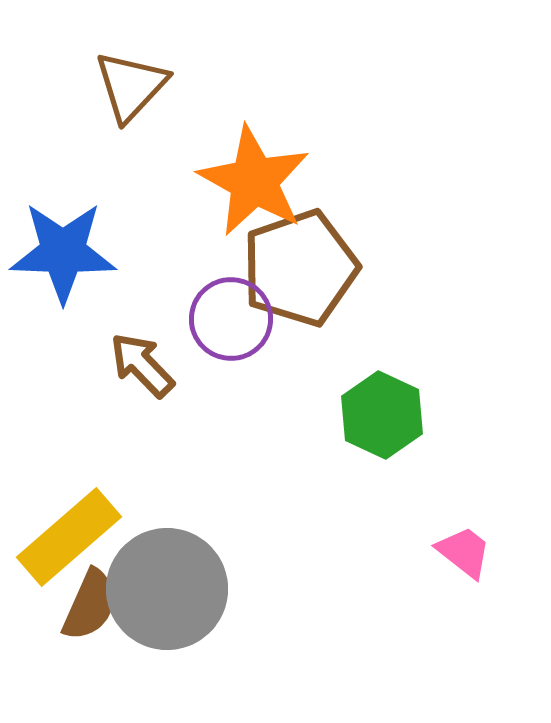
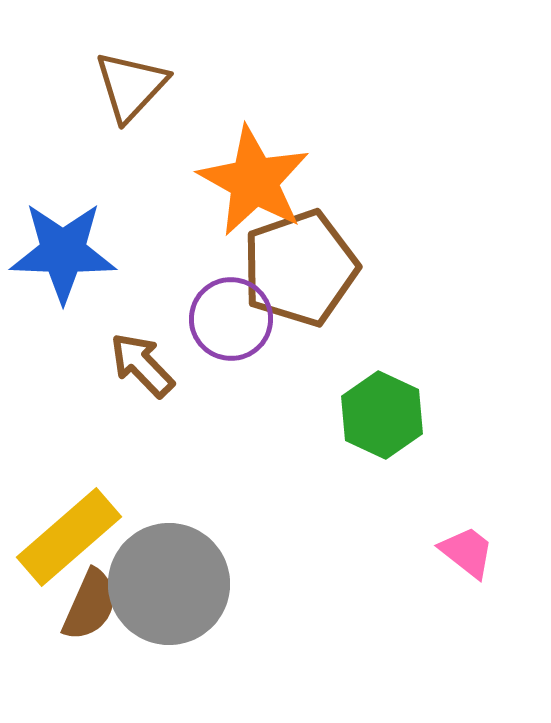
pink trapezoid: moved 3 px right
gray circle: moved 2 px right, 5 px up
